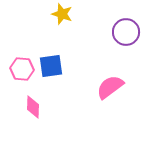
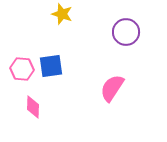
pink semicircle: moved 2 px right, 1 px down; rotated 20 degrees counterclockwise
